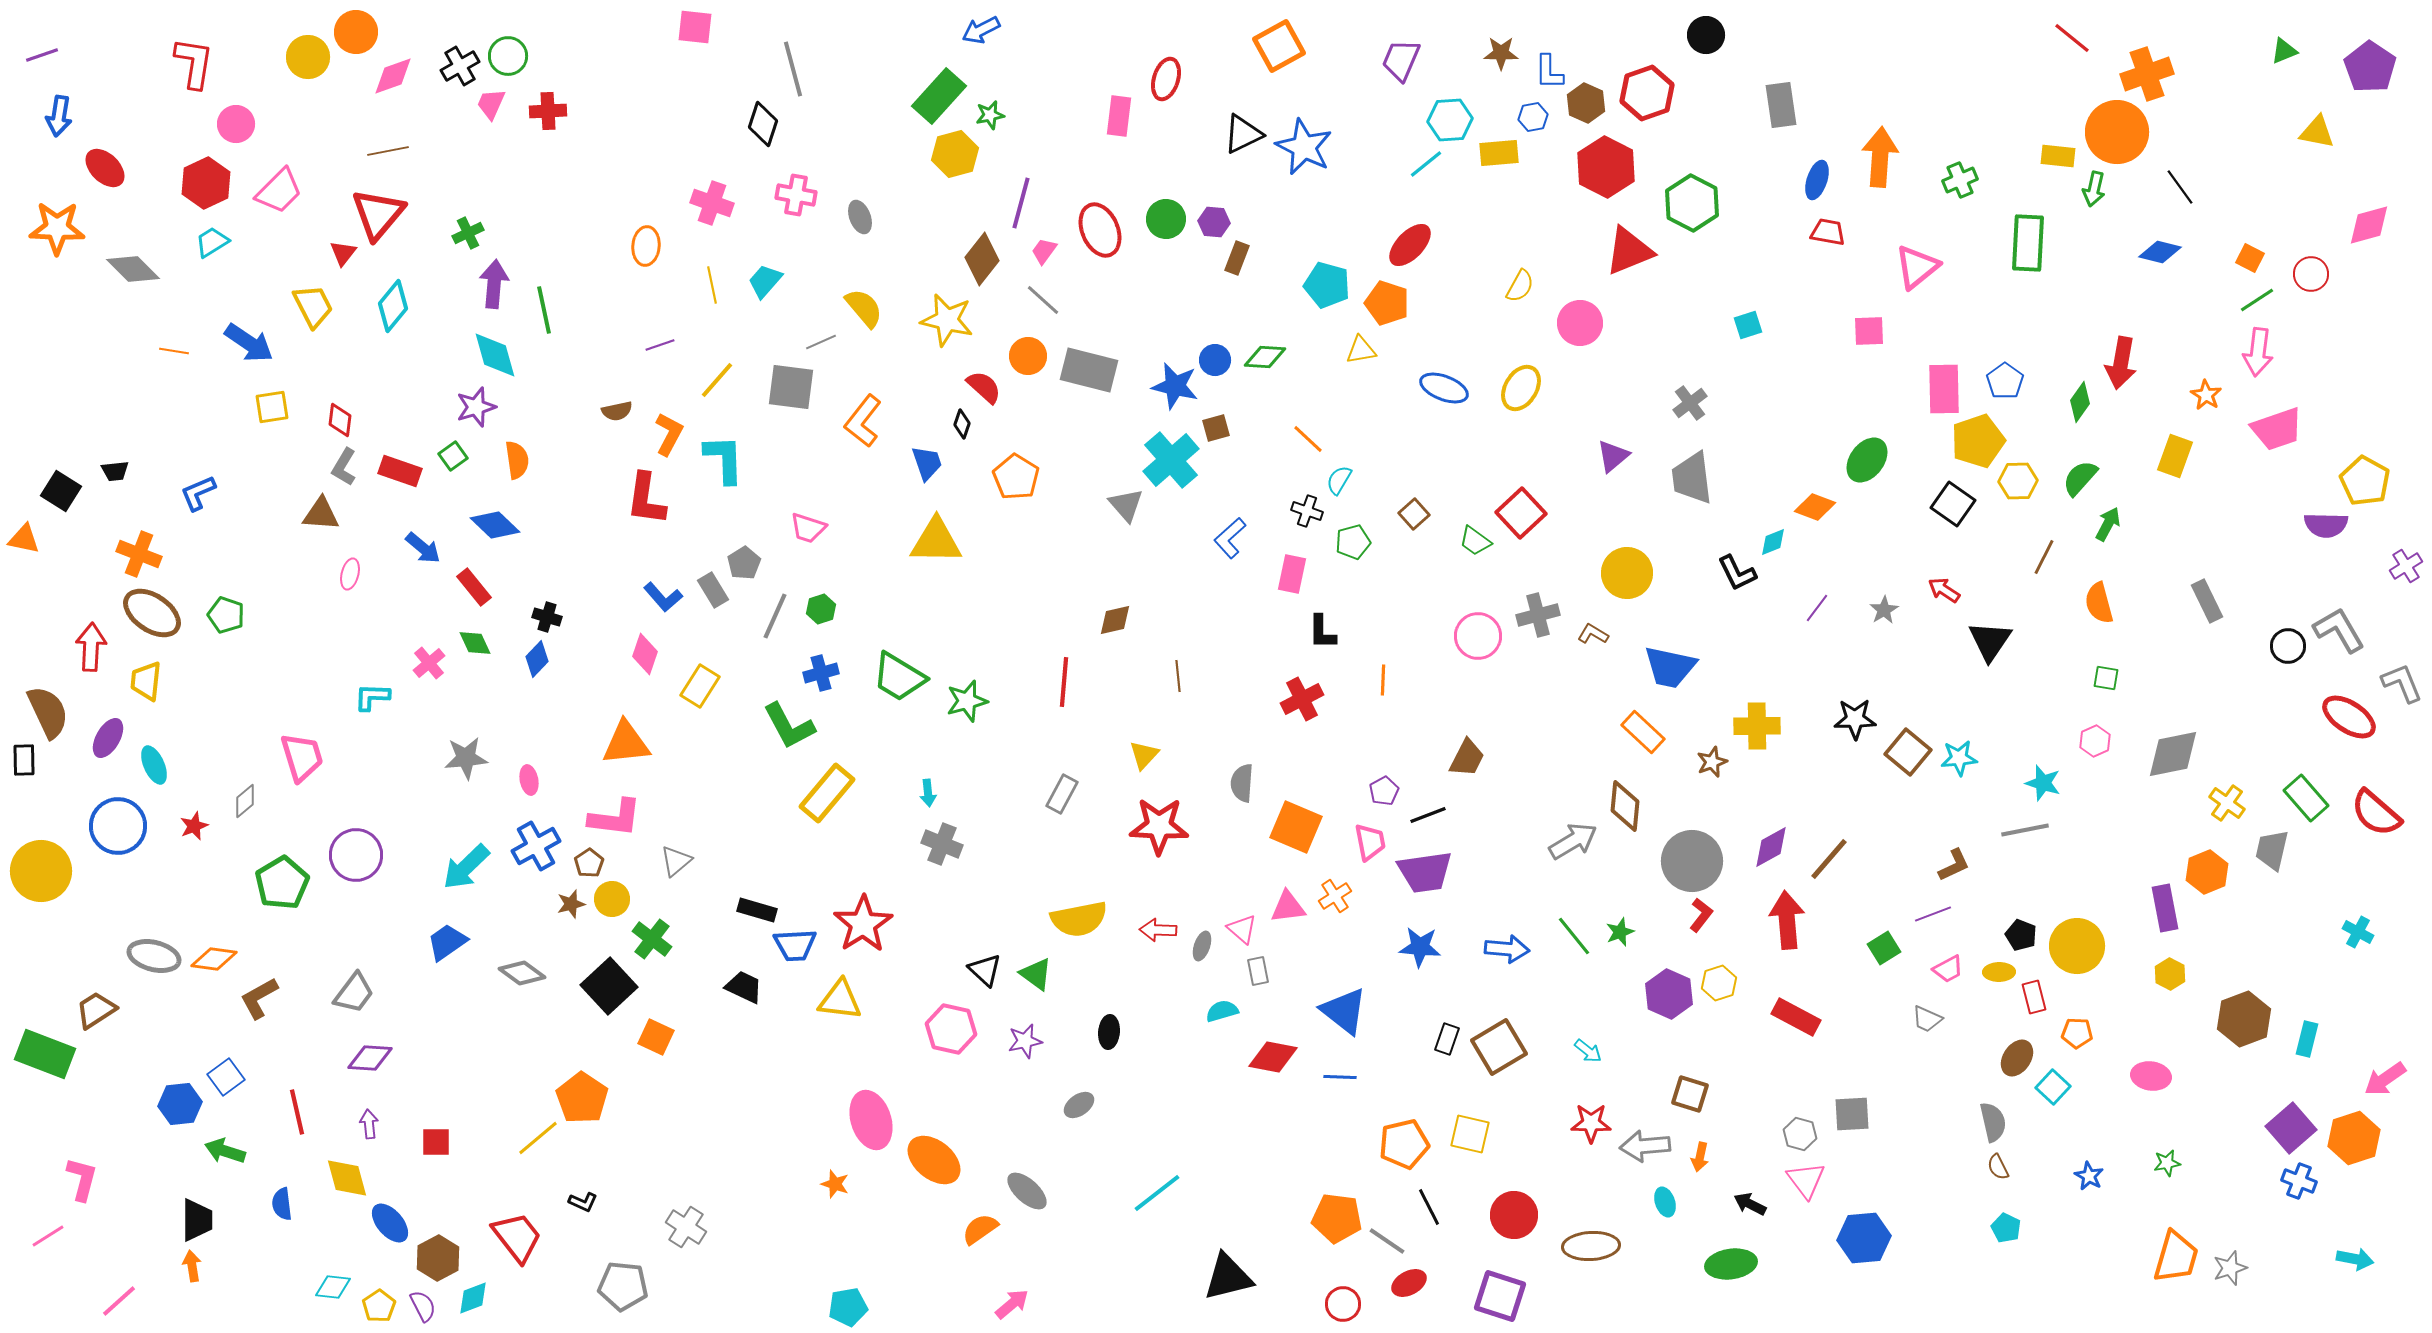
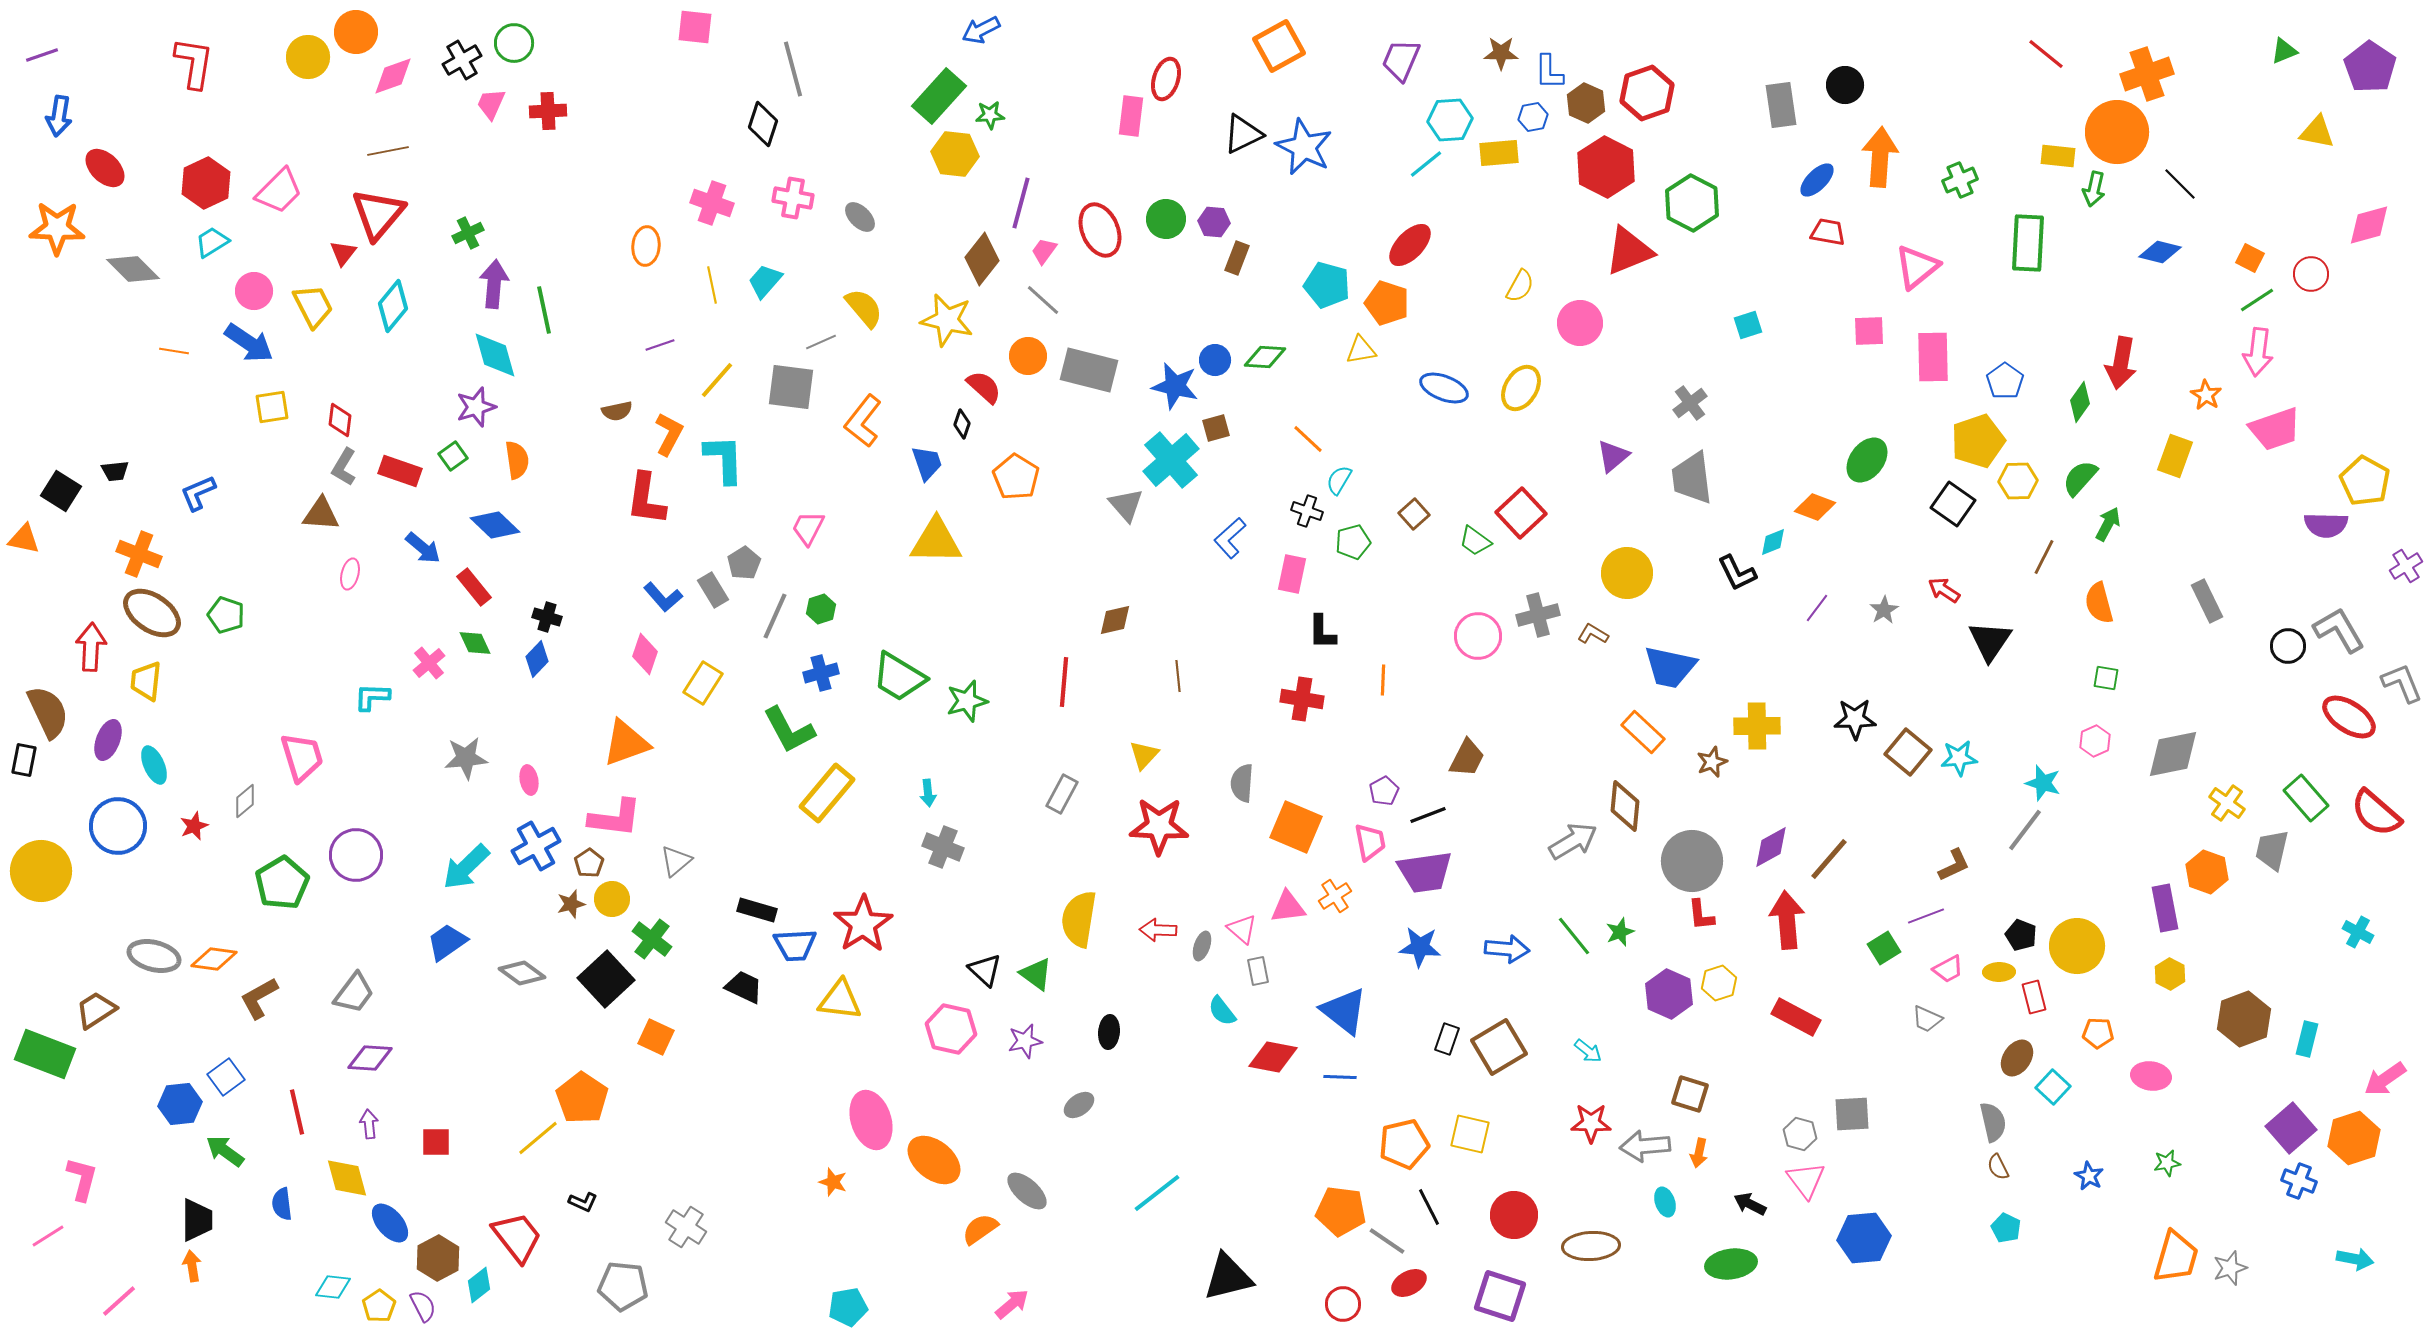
black circle at (1706, 35): moved 139 px right, 50 px down
red line at (2072, 38): moved 26 px left, 16 px down
green circle at (508, 56): moved 6 px right, 13 px up
black cross at (460, 66): moved 2 px right, 6 px up
green star at (990, 115): rotated 8 degrees clockwise
pink rectangle at (1119, 116): moved 12 px right
pink circle at (236, 124): moved 18 px right, 167 px down
yellow hexagon at (955, 154): rotated 21 degrees clockwise
blue ellipse at (1817, 180): rotated 27 degrees clockwise
black line at (2180, 187): moved 3 px up; rotated 9 degrees counterclockwise
pink cross at (796, 195): moved 3 px left, 3 px down
gray ellipse at (860, 217): rotated 24 degrees counterclockwise
pink rectangle at (1944, 389): moved 11 px left, 32 px up
pink trapezoid at (2277, 429): moved 2 px left
pink trapezoid at (808, 528): rotated 99 degrees clockwise
yellow rectangle at (700, 686): moved 3 px right, 3 px up
red cross at (1302, 699): rotated 36 degrees clockwise
green L-shape at (789, 726): moved 4 px down
purple ellipse at (108, 738): moved 2 px down; rotated 9 degrees counterclockwise
orange triangle at (626, 743): rotated 14 degrees counterclockwise
black rectangle at (24, 760): rotated 12 degrees clockwise
gray line at (2025, 830): rotated 42 degrees counterclockwise
gray cross at (942, 844): moved 1 px right, 3 px down
orange hexagon at (2207, 872): rotated 18 degrees counterclockwise
purple line at (1933, 914): moved 7 px left, 2 px down
red L-shape at (1701, 915): rotated 136 degrees clockwise
yellow semicircle at (1079, 919): rotated 110 degrees clockwise
black square at (609, 986): moved 3 px left, 7 px up
cyan semicircle at (1222, 1011): rotated 112 degrees counterclockwise
orange pentagon at (2077, 1033): moved 21 px right
green arrow at (225, 1151): rotated 18 degrees clockwise
orange arrow at (1700, 1157): moved 1 px left, 4 px up
orange star at (835, 1184): moved 2 px left, 2 px up
orange pentagon at (1337, 1218): moved 4 px right, 7 px up
cyan diamond at (473, 1298): moved 6 px right, 13 px up; rotated 18 degrees counterclockwise
